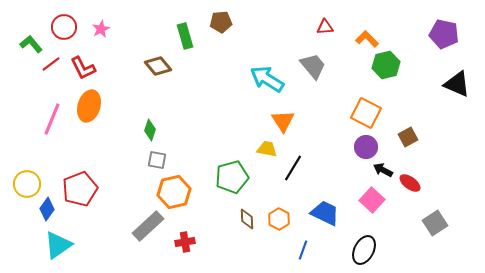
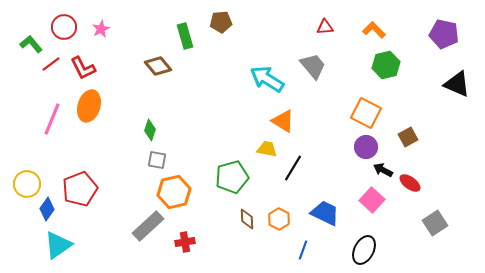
orange L-shape at (367, 39): moved 7 px right, 9 px up
orange triangle at (283, 121): rotated 25 degrees counterclockwise
